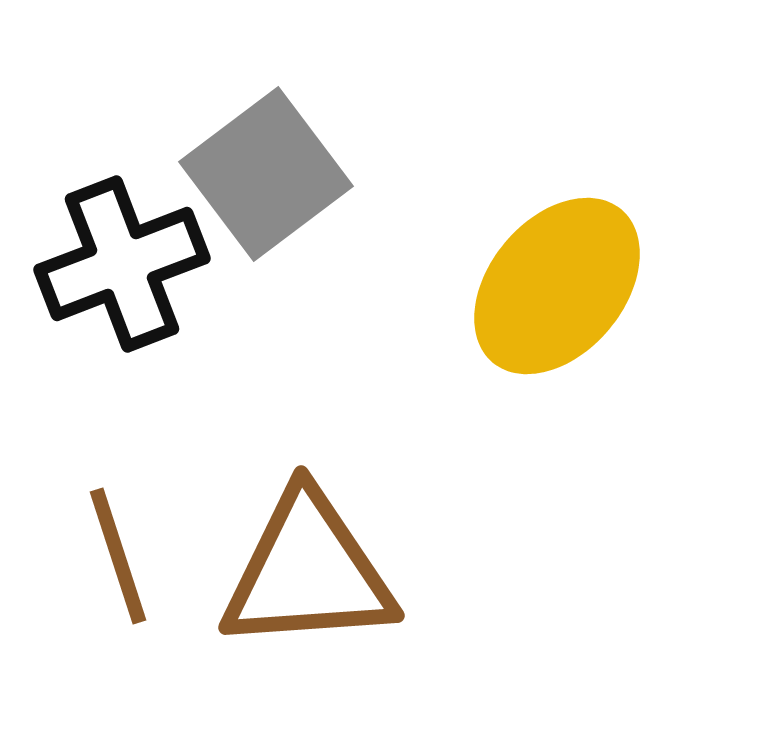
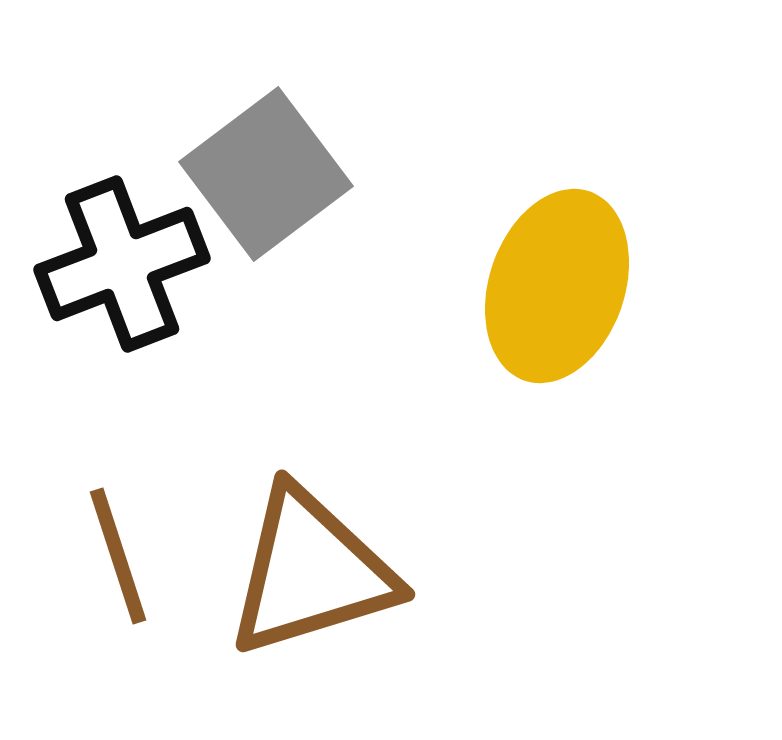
yellow ellipse: rotated 21 degrees counterclockwise
brown triangle: moved 3 px right; rotated 13 degrees counterclockwise
